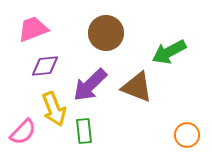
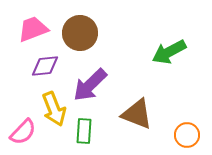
brown circle: moved 26 px left
brown triangle: moved 27 px down
green rectangle: rotated 10 degrees clockwise
